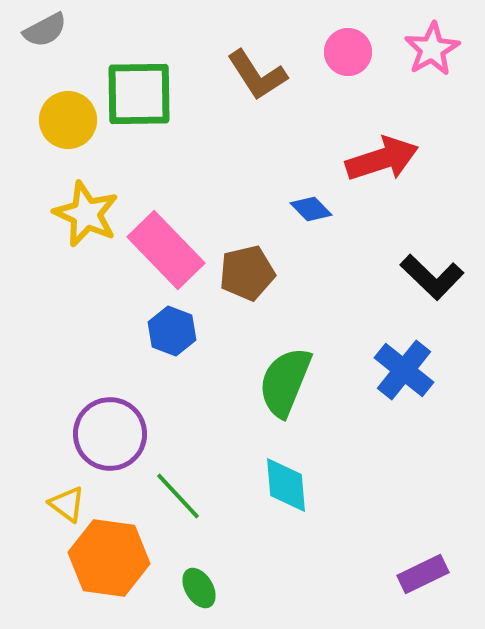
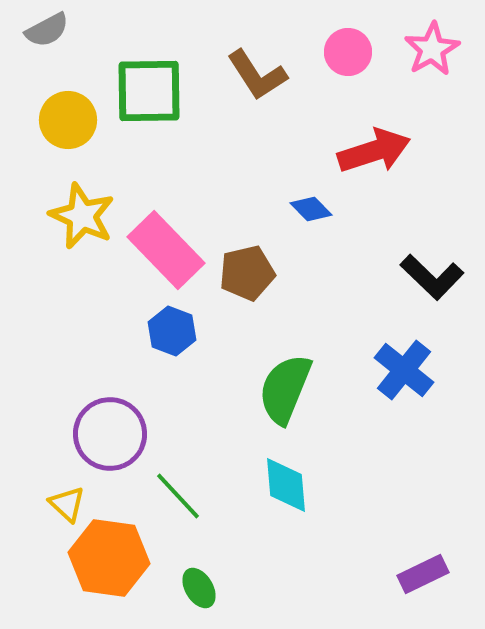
gray semicircle: moved 2 px right
green square: moved 10 px right, 3 px up
red arrow: moved 8 px left, 8 px up
yellow star: moved 4 px left, 2 px down
green semicircle: moved 7 px down
yellow triangle: rotated 6 degrees clockwise
